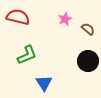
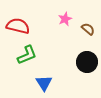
red semicircle: moved 9 px down
black circle: moved 1 px left, 1 px down
